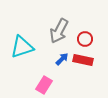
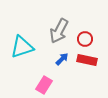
red rectangle: moved 4 px right
